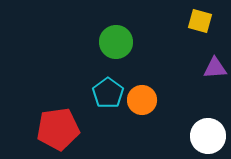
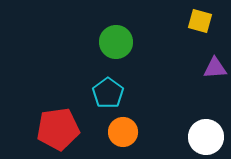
orange circle: moved 19 px left, 32 px down
white circle: moved 2 px left, 1 px down
